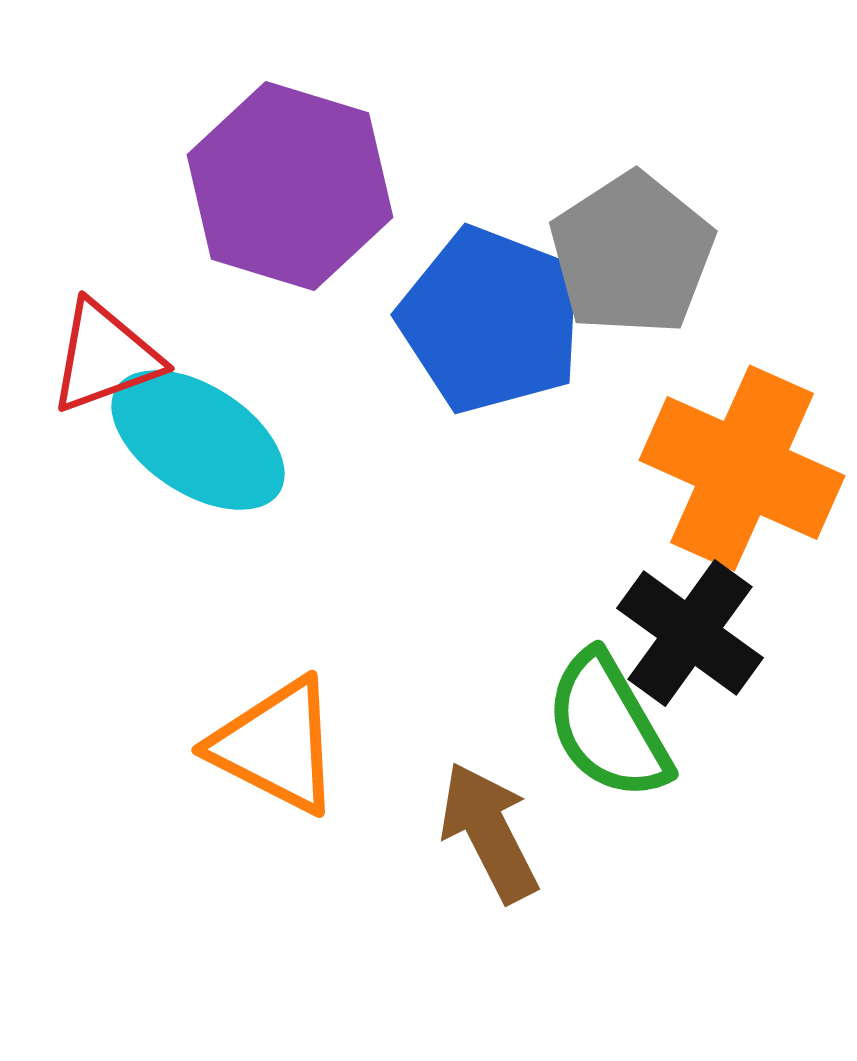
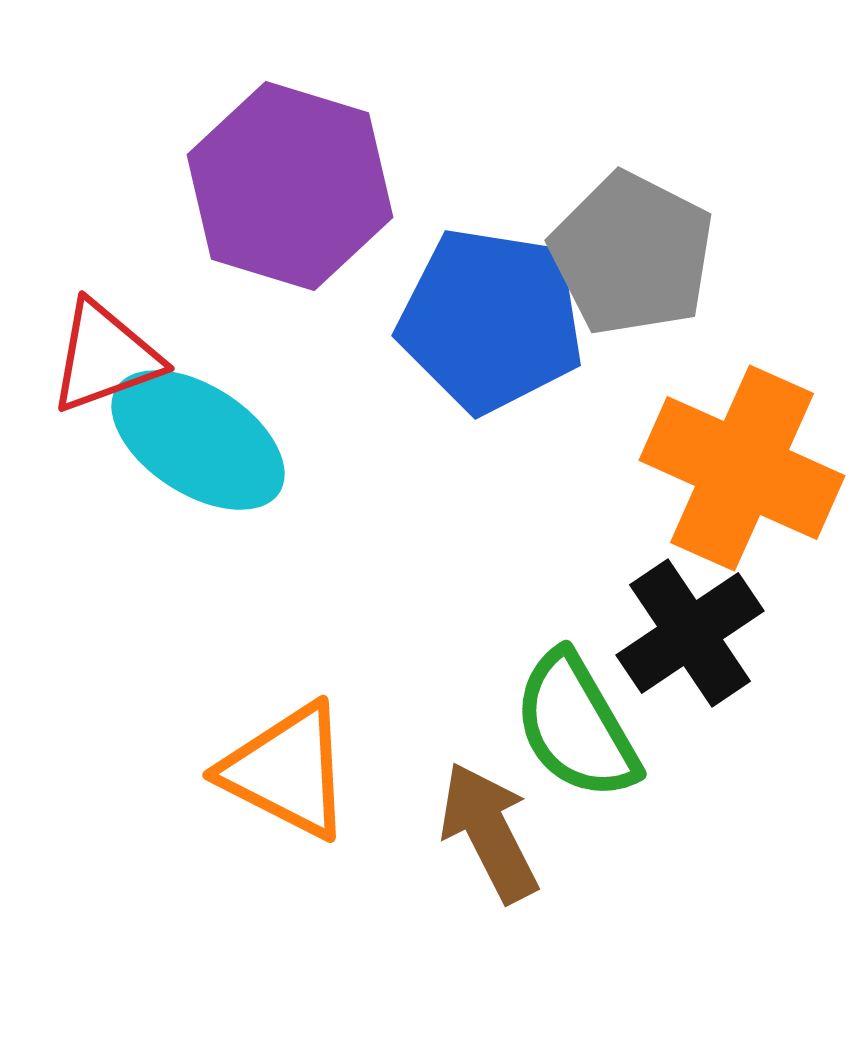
gray pentagon: rotated 12 degrees counterclockwise
blue pentagon: rotated 12 degrees counterclockwise
black cross: rotated 20 degrees clockwise
green semicircle: moved 32 px left
orange triangle: moved 11 px right, 25 px down
